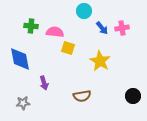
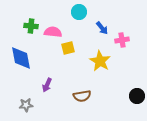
cyan circle: moved 5 px left, 1 px down
pink cross: moved 12 px down
pink semicircle: moved 2 px left
yellow square: rotated 32 degrees counterclockwise
blue diamond: moved 1 px right, 1 px up
purple arrow: moved 3 px right, 2 px down; rotated 40 degrees clockwise
black circle: moved 4 px right
gray star: moved 3 px right, 2 px down
